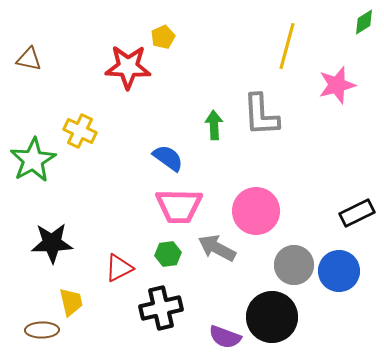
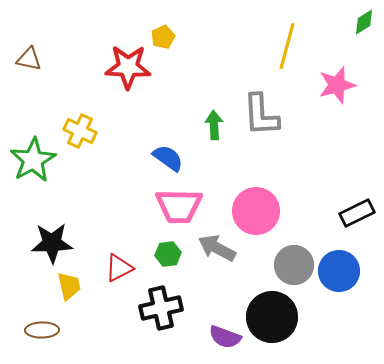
yellow trapezoid: moved 2 px left, 16 px up
